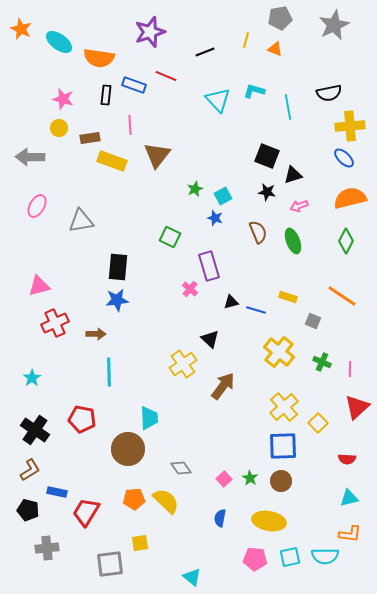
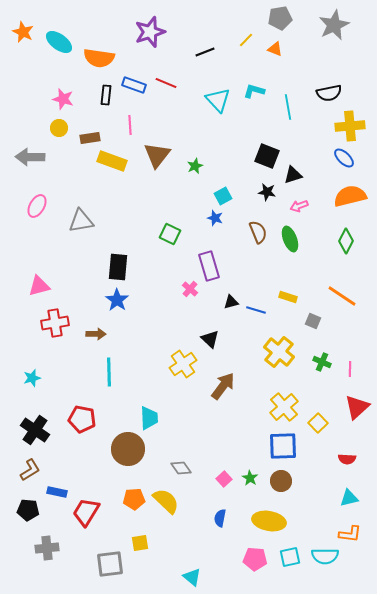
orange star at (21, 29): moved 2 px right, 3 px down
yellow line at (246, 40): rotated 28 degrees clockwise
red line at (166, 76): moved 7 px down
green star at (195, 189): moved 23 px up
orange semicircle at (350, 198): moved 2 px up
green square at (170, 237): moved 3 px up
green ellipse at (293, 241): moved 3 px left, 2 px up
blue star at (117, 300): rotated 30 degrees counterclockwise
red cross at (55, 323): rotated 16 degrees clockwise
cyan star at (32, 378): rotated 18 degrees clockwise
black pentagon at (28, 510): rotated 10 degrees counterclockwise
